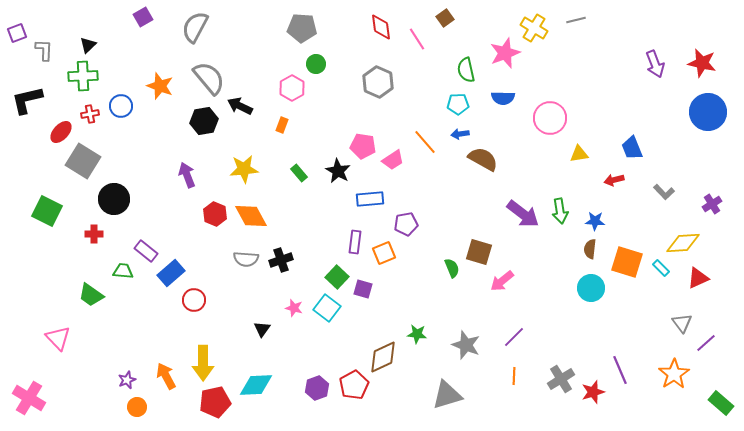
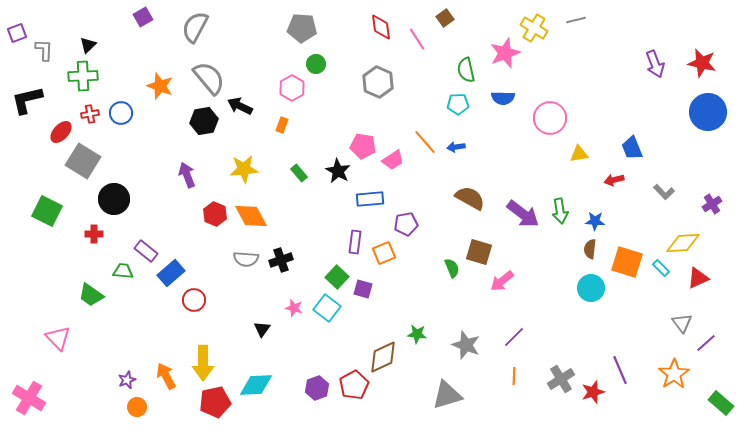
blue circle at (121, 106): moved 7 px down
blue arrow at (460, 134): moved 4 px left, 13 px down
brown semicircle at (483, 159): moved 13 px left, 39 px down
